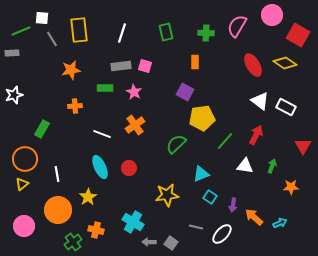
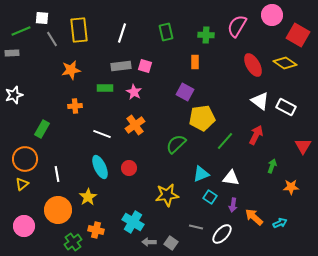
green cross at (206, 33): moved 2 px down
white triangle at (245, 166): moved 14 px left, 12 px down
